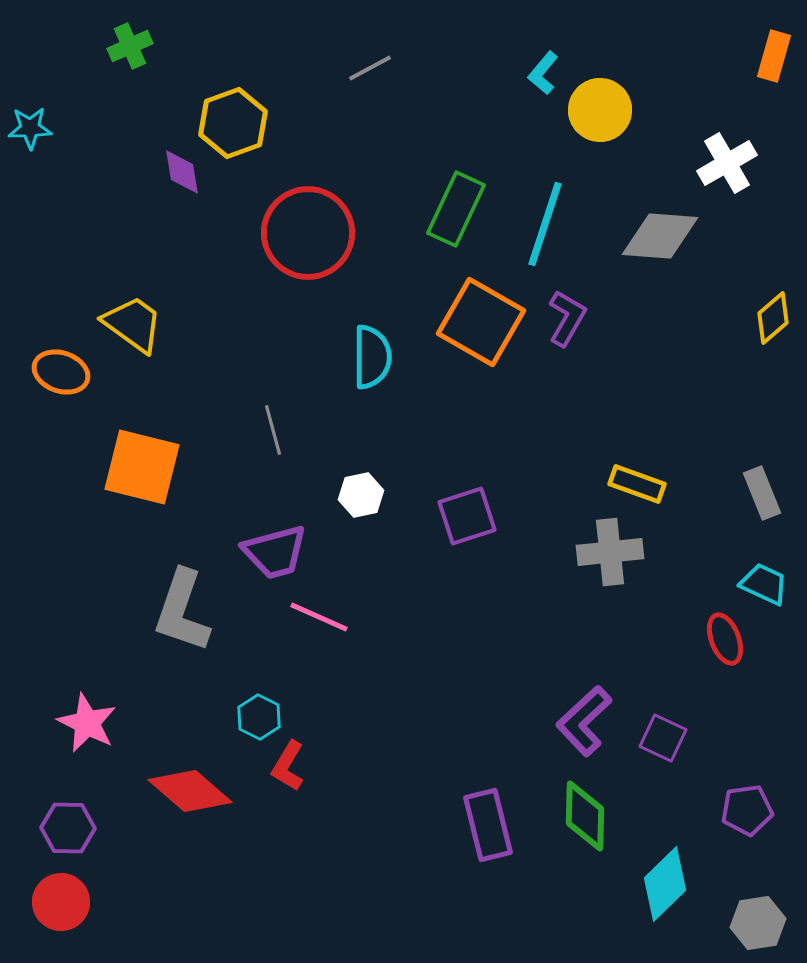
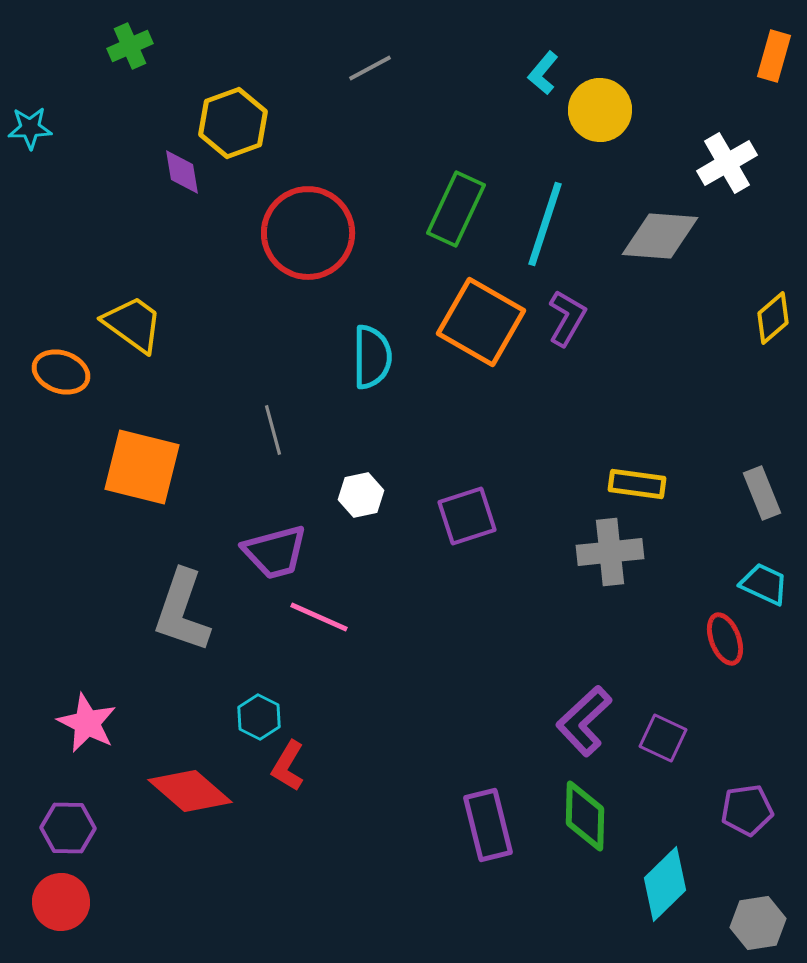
yellow rectangle at (637, 484): rotated 12 degrees counterclockwise
